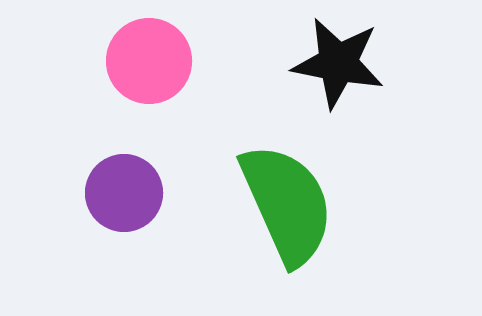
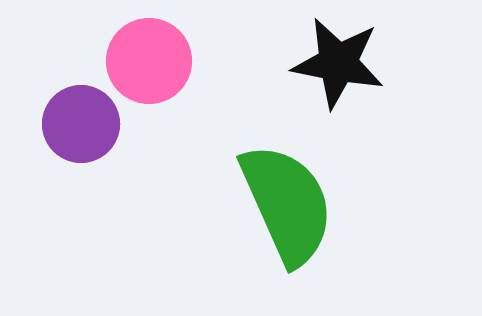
purple circle: moved 43 px left, 69 px up
